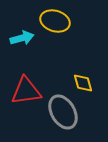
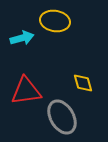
yellow ellipse: rotated 8 degrees counterclockwise
gray ellipse: moved 1 px left, 5 px down
